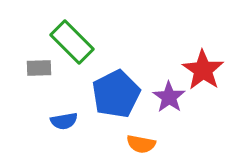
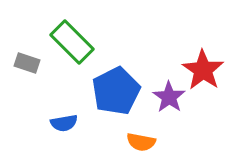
gray rectangle: moved 12 px left, 5 px up; rotated 20 degrees clockwise
blue pentagon: moved 3 px up
blue semicircle: moved 2 px down
orange semicircle: moved 2 px up
